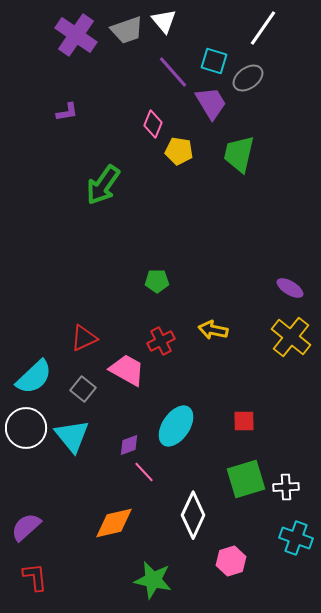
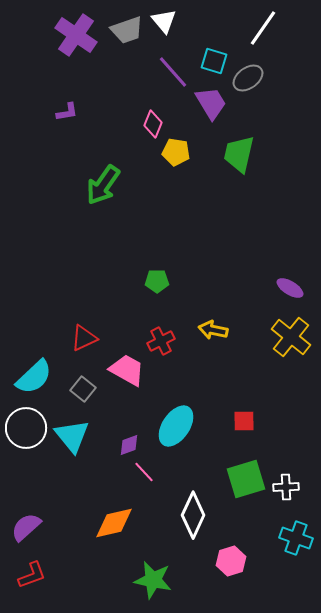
yellow pentagon: moved 3 px left, 1 px down
red L-shape: moved 3 px left, 2 px up; rotated 76 degrees clockwise
